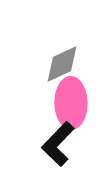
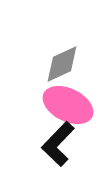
pink ellipse: moved 3 px left, 2 px down; rotated 63 degrees counterclockwise
